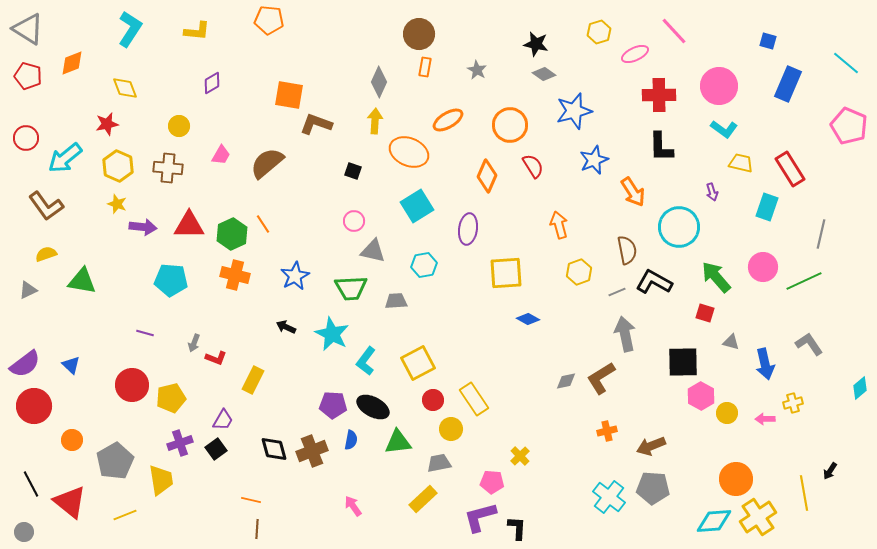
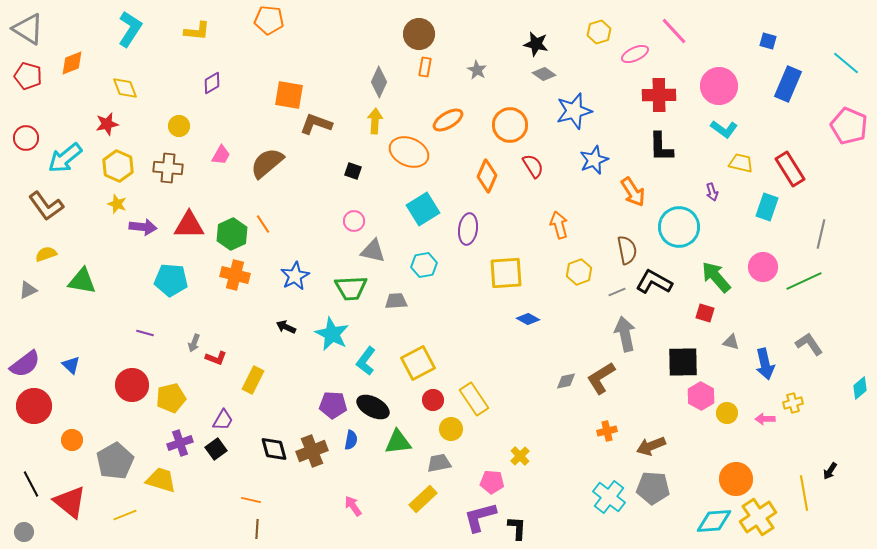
cyan square at (417, 206): moved 6 px right, 3 px down
yellow trapezoid at (161, 480): rotated 64 degrees counterclockwise
